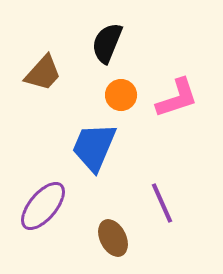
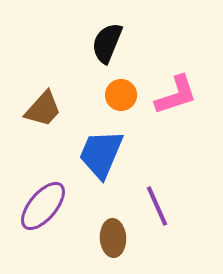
brown trapezoid: moved 36 px down
pink L-shape: moved 1 px left, 3 px up
blue trapezoid: moved 7 px right, 7 px down
purple line: moved 5 px left, 3 px down
brown ellipse: rotated 24 degrees clockwise
